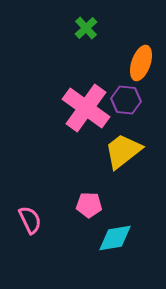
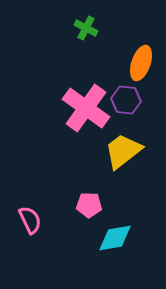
green cross: rotated 20 degrees counterclockwise
